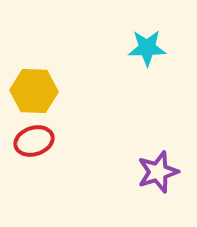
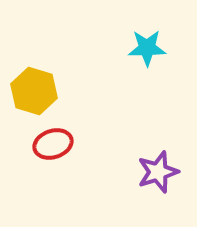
yellow hexagon: rotated 15 degrees clockwise
red ellipse: moved 19 px right, 3 px down
